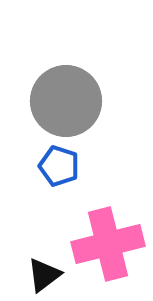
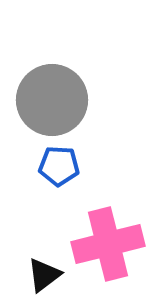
gray circle: moved 14 px left, 1 px up
blue pentagon: rotated 15 degrees counterclockwise
